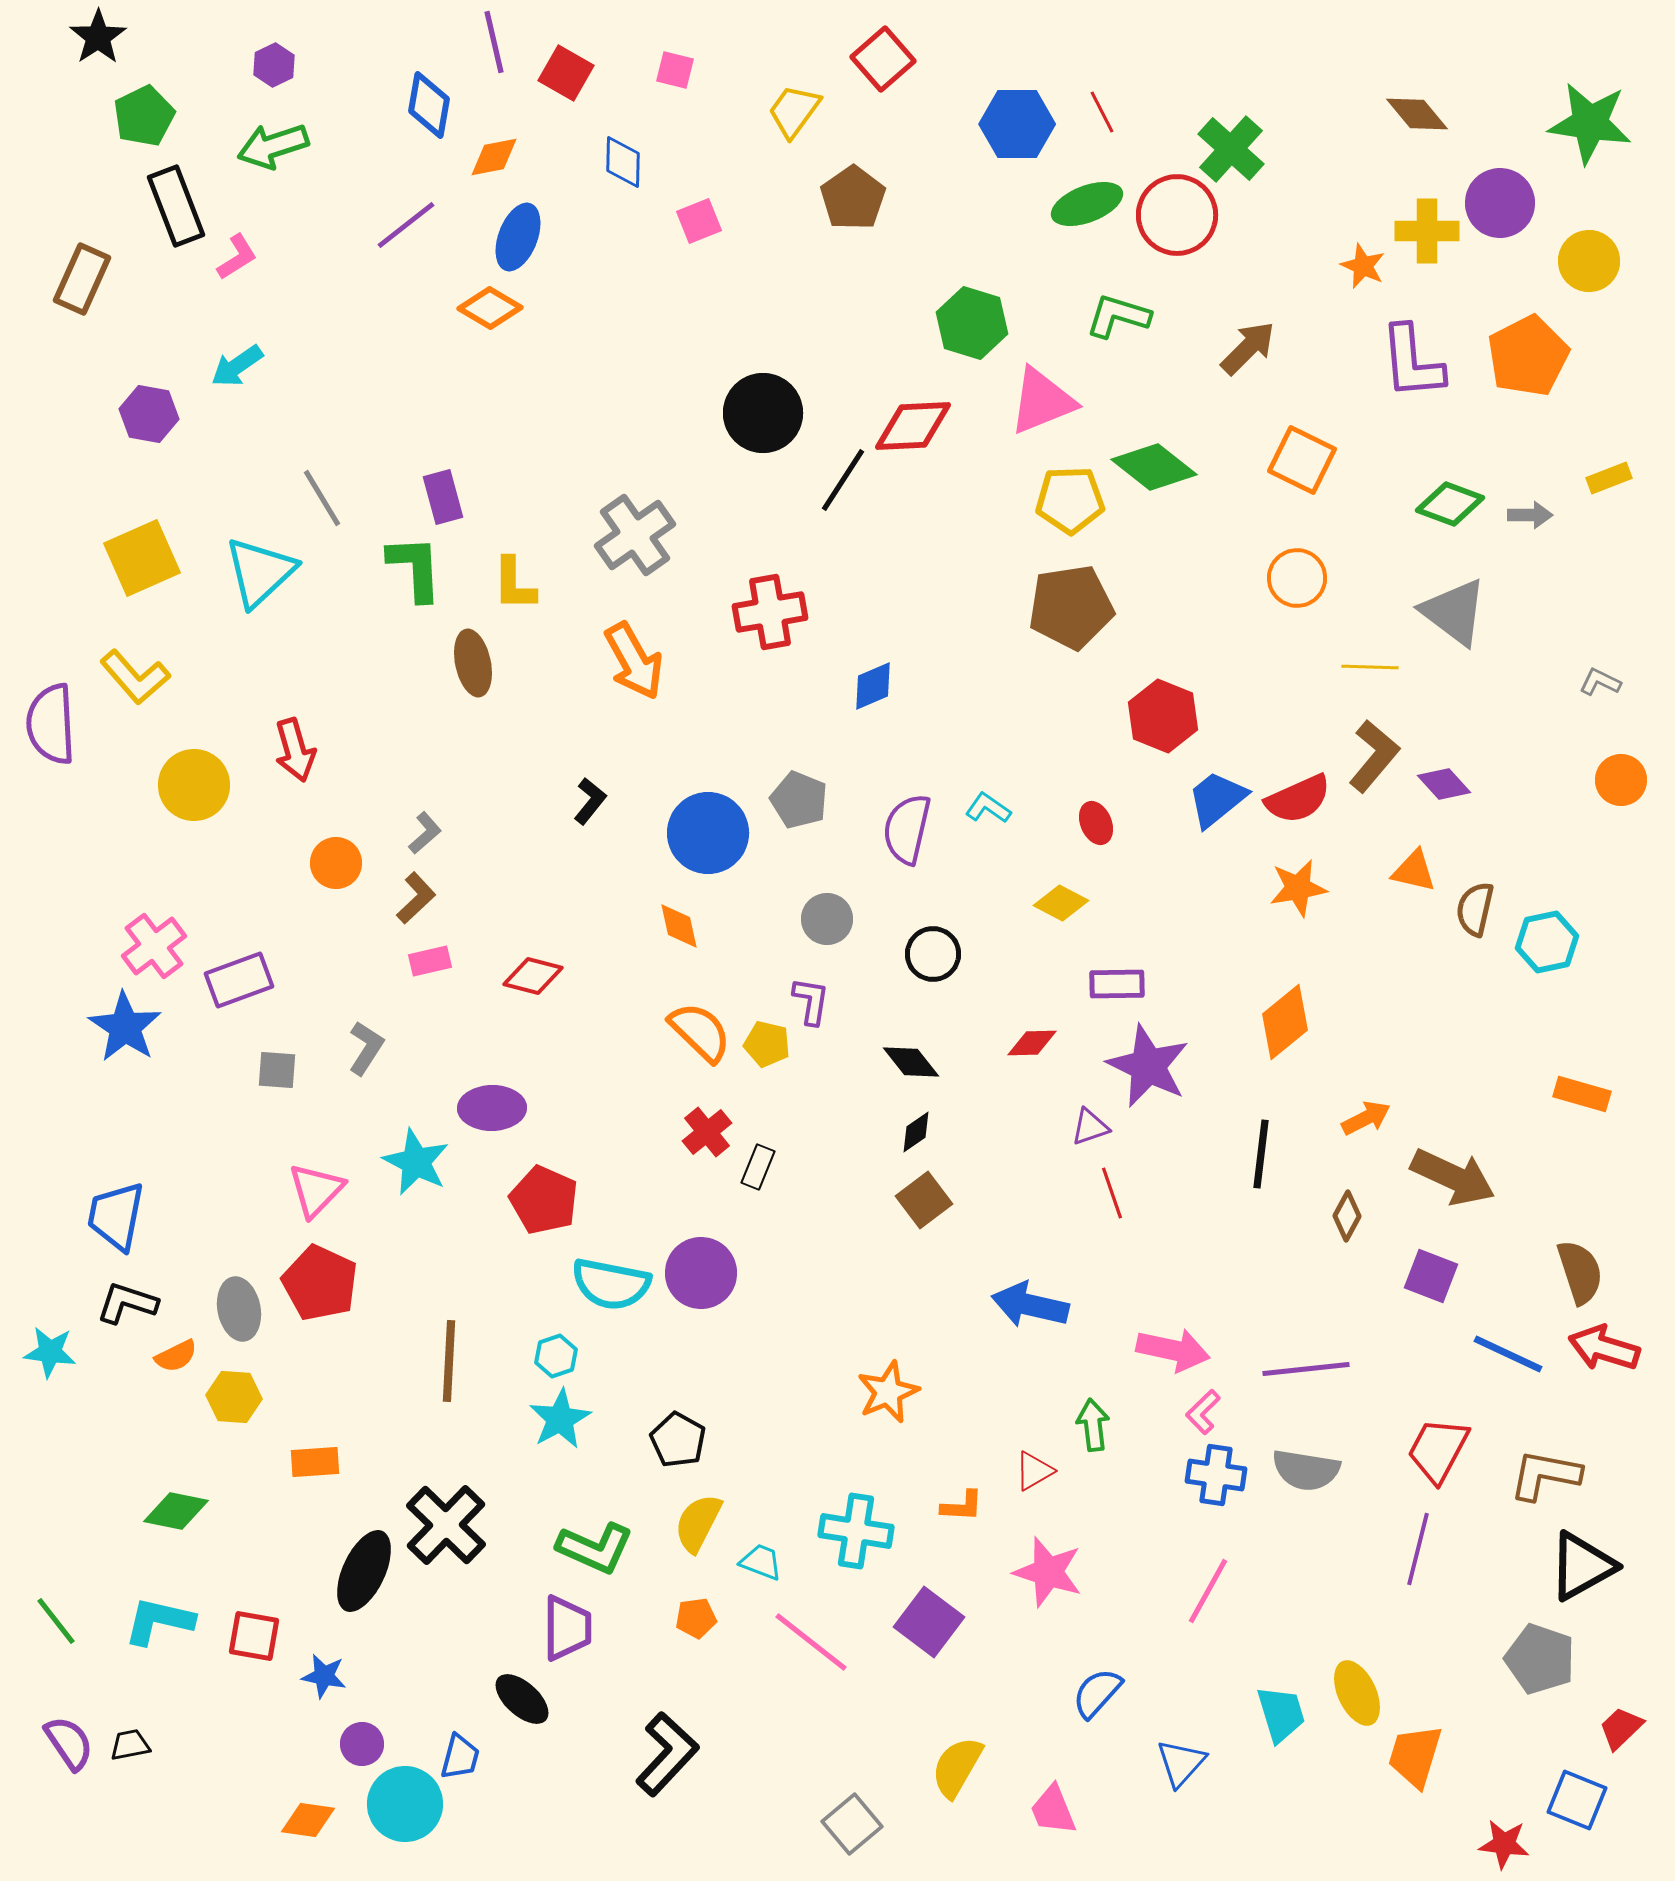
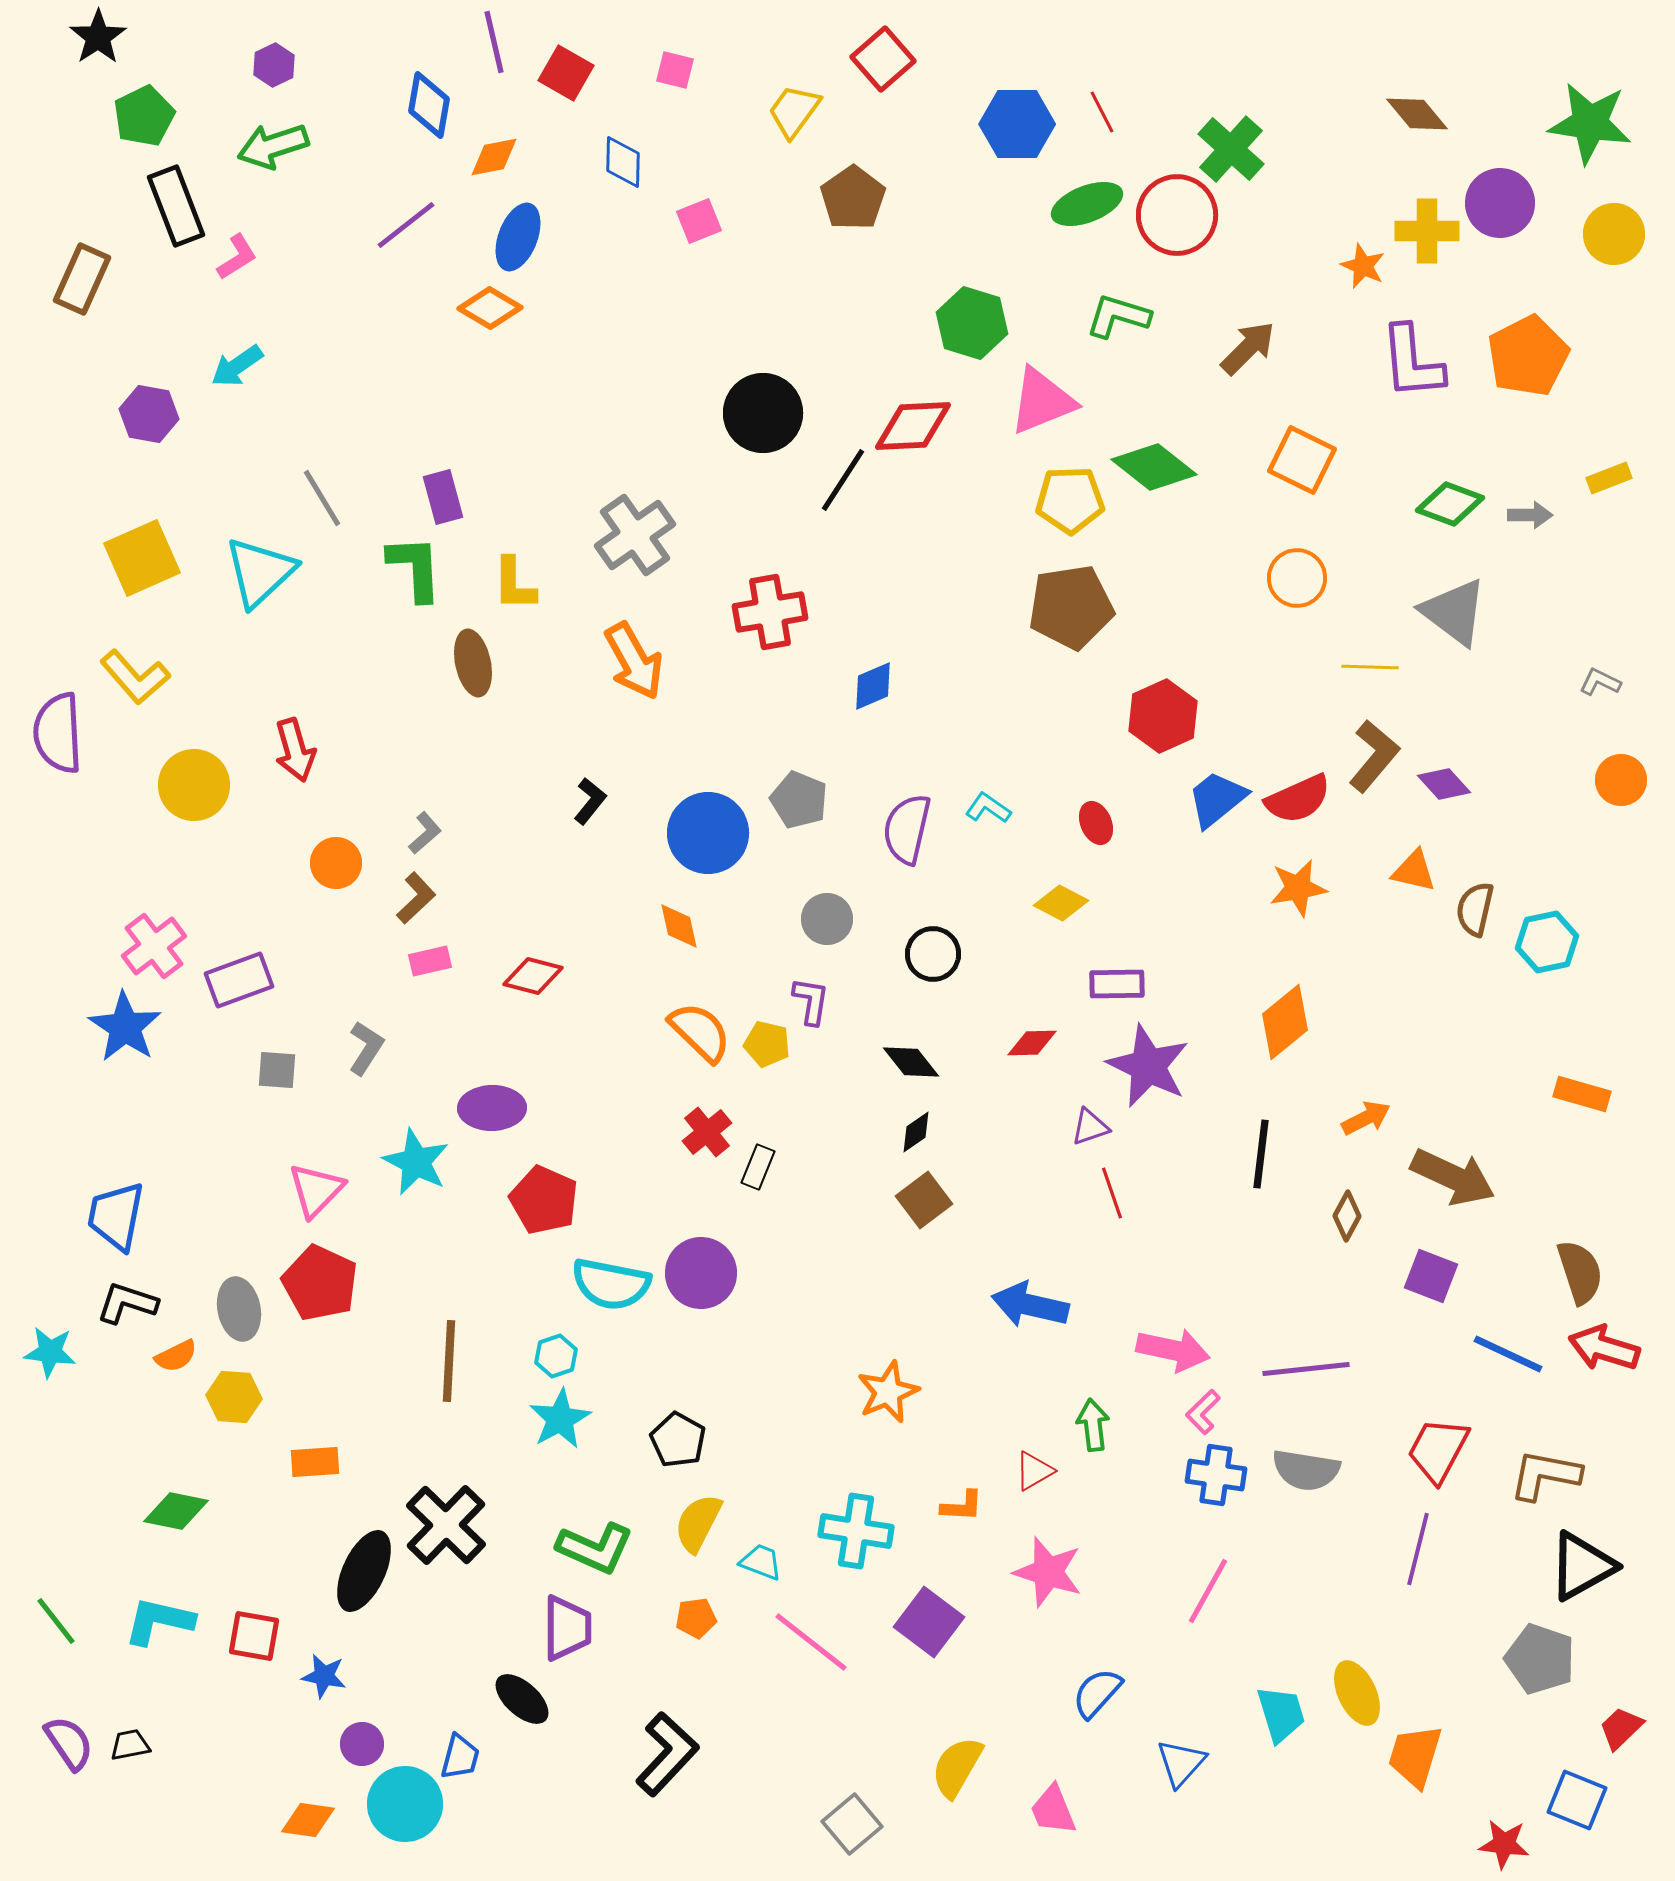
yellow circle at (1589, 261): moved 25 px right, 27 px up
red hexagon at (1163, 716): rotated 14 degrees clockwise
purple semicircle at (51, 724): moved 7 px right, 9 px down
